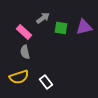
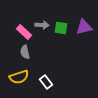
gray arrow: moved 1 px left, 7 px down; rotated 40 degrees clockwise
